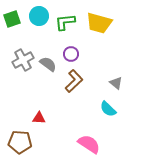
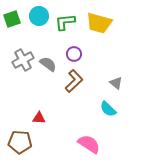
purple circle: moved 3 px right
